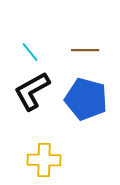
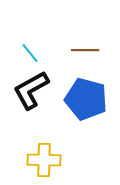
cyan line: moved 1 px down
black L-shape: moved 1 px left, 1 px up
